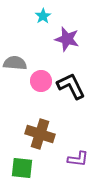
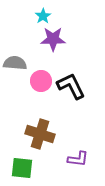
purple star: moved 14 px left; rotated 15 degrees counterclockwise
